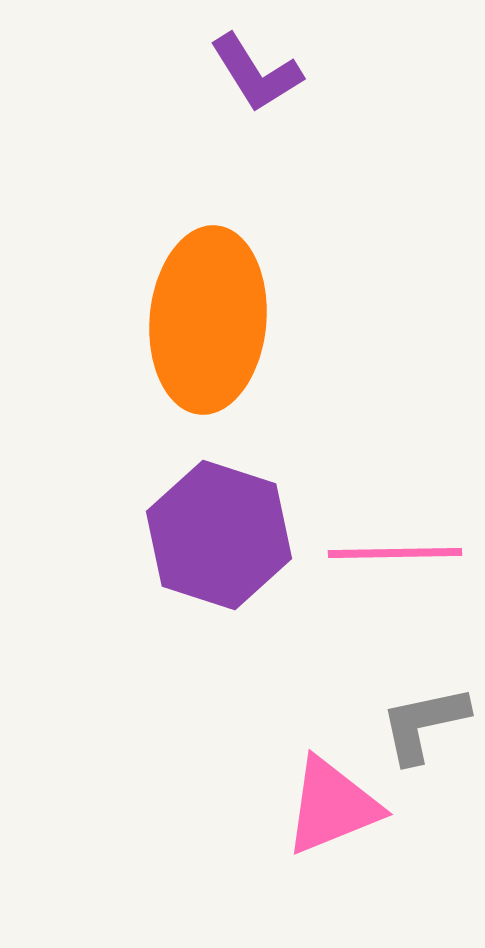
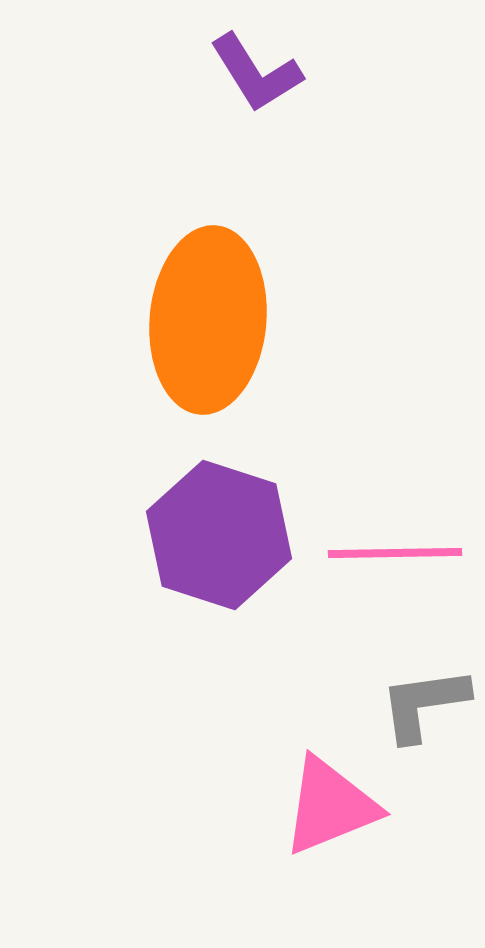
gray L-shape: moved 20 px up; rotated 4 degrees clockwise
pink triangle: moved 2 px left
